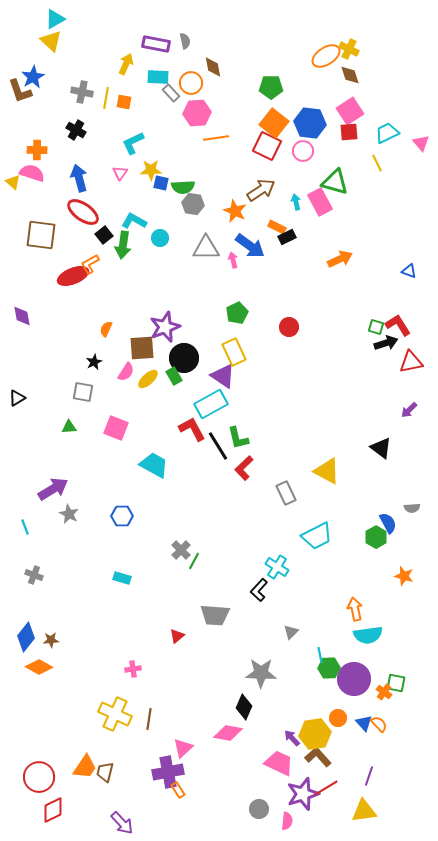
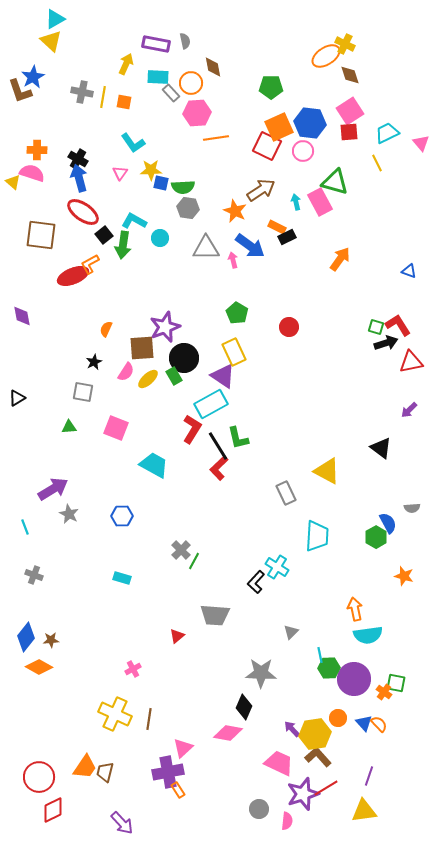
yellow cross at (349, 49): moved 4 px left, 5 px up
yellow line at (106, 98): moved 3 px left, 1 px up
orange square at (274, 123): moved 5 px right, 4 px down; rotated 28 degrees clockwise
black cross at (76, 130): moved 2 px right, 29 px down
cyan L-shape at (133, 143): rotated 100 degrees counterclockwise
gray hexagon at (193, 204): moved 5 px left, 4 px down
orange arrow at (340, 259): rotated 30 degrees counterclockwise
green pentagon at (237, 313): rotated 15 degrees counterclockwise
red L-shape at (192, 429): rotated 60 degrees clockwise
red L-shape at (244, 468): moved 25 px left
cyan trapezoid at (317, 536): rotated 60 degrees counterclockwise
black L-shape at (259, 590): moved 3 px left, 8 px up
pink cross at (133, 669): rotated 21 degrees counterclockwise
purple arrow at (292, 738): moved 9 px up
